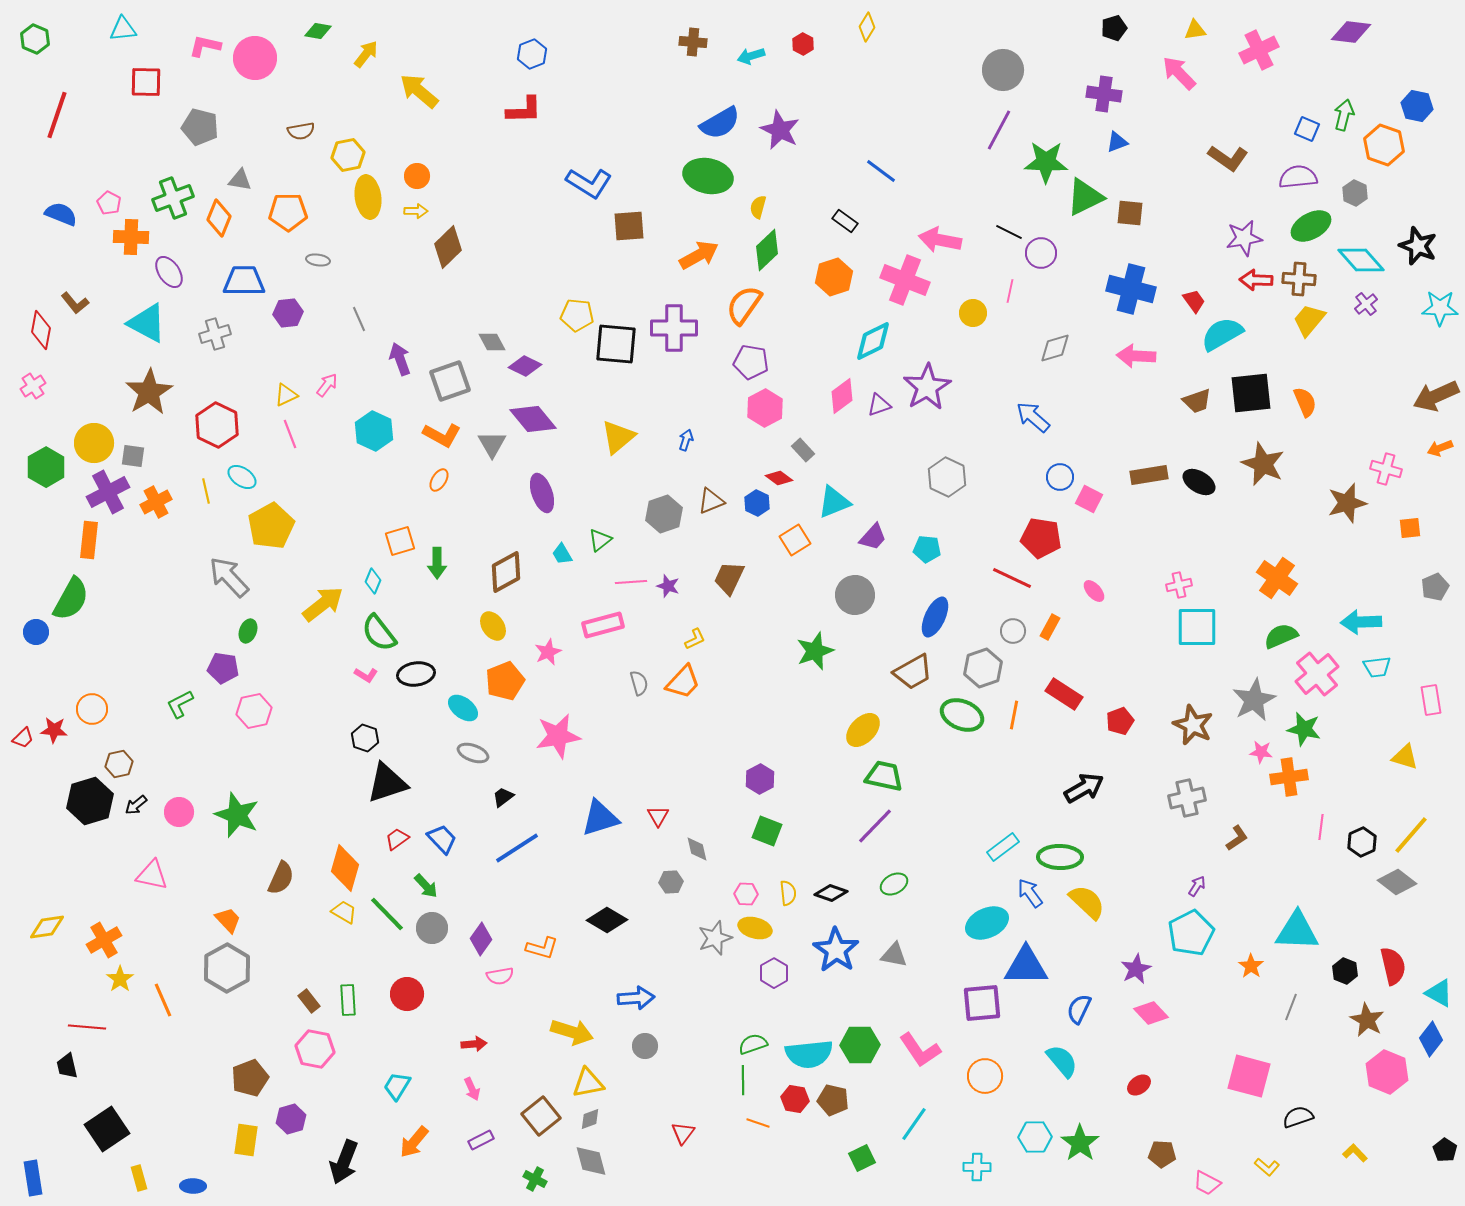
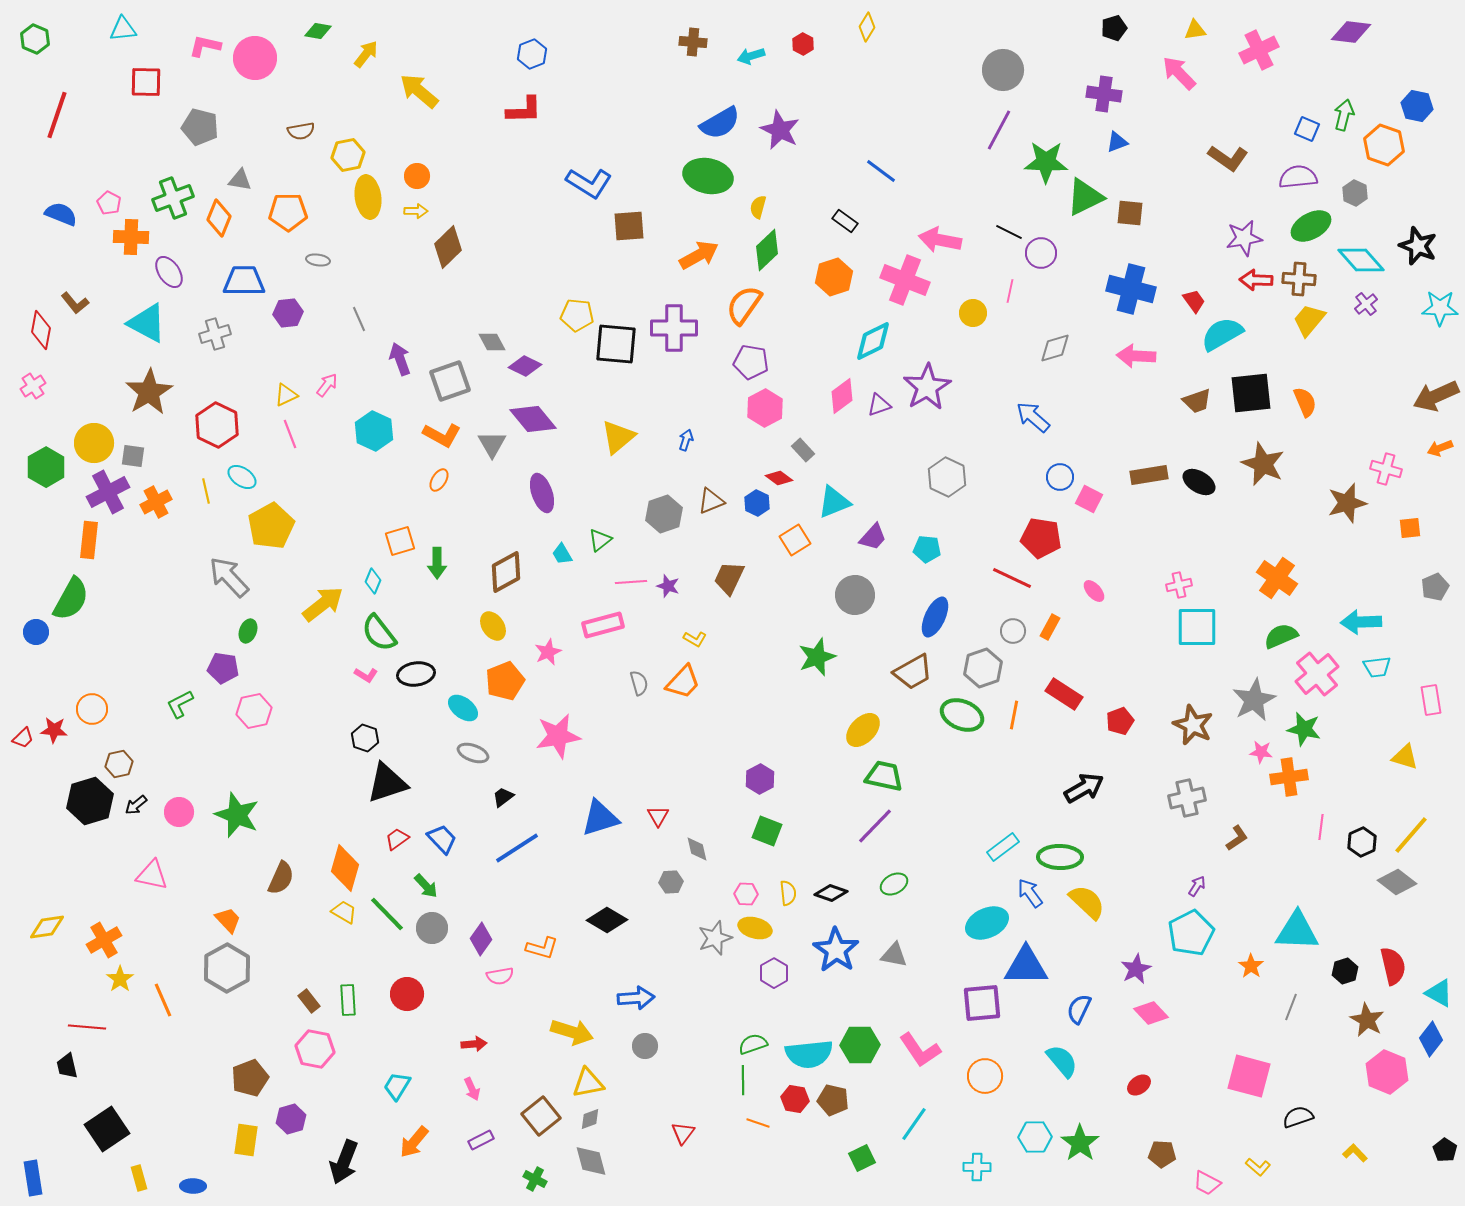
yellow L-shape at (695, 639): rotated 55 degrees clockwise
green star at (815, 651): moved 2 px right, 6 px down
black hexagon at (1345, 971): rotated 20 degrees clockwise
yellow L-shape at (1267, 1167): moved 9 px left
